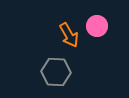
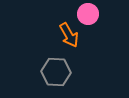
pink circle: moved 9 px left, 12 px up
